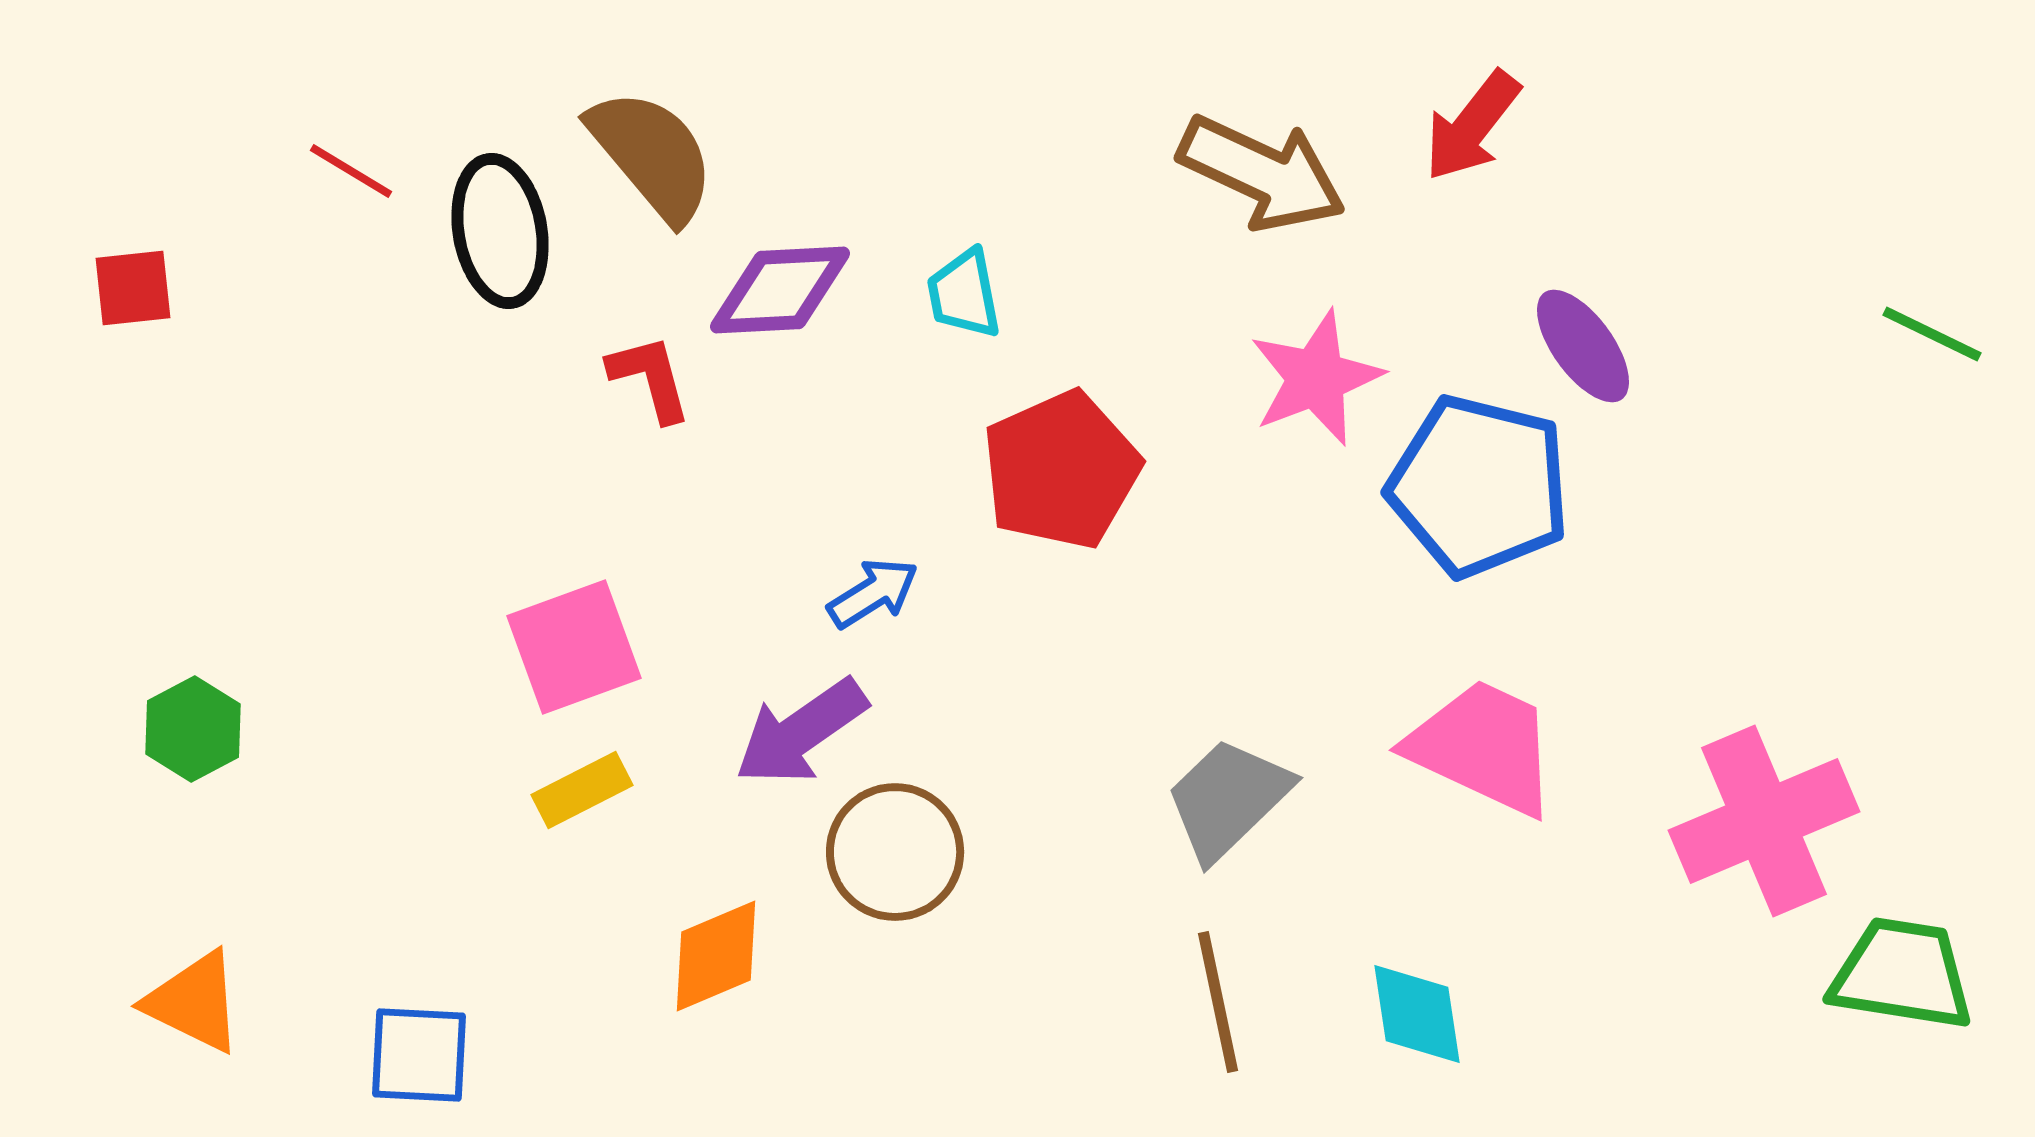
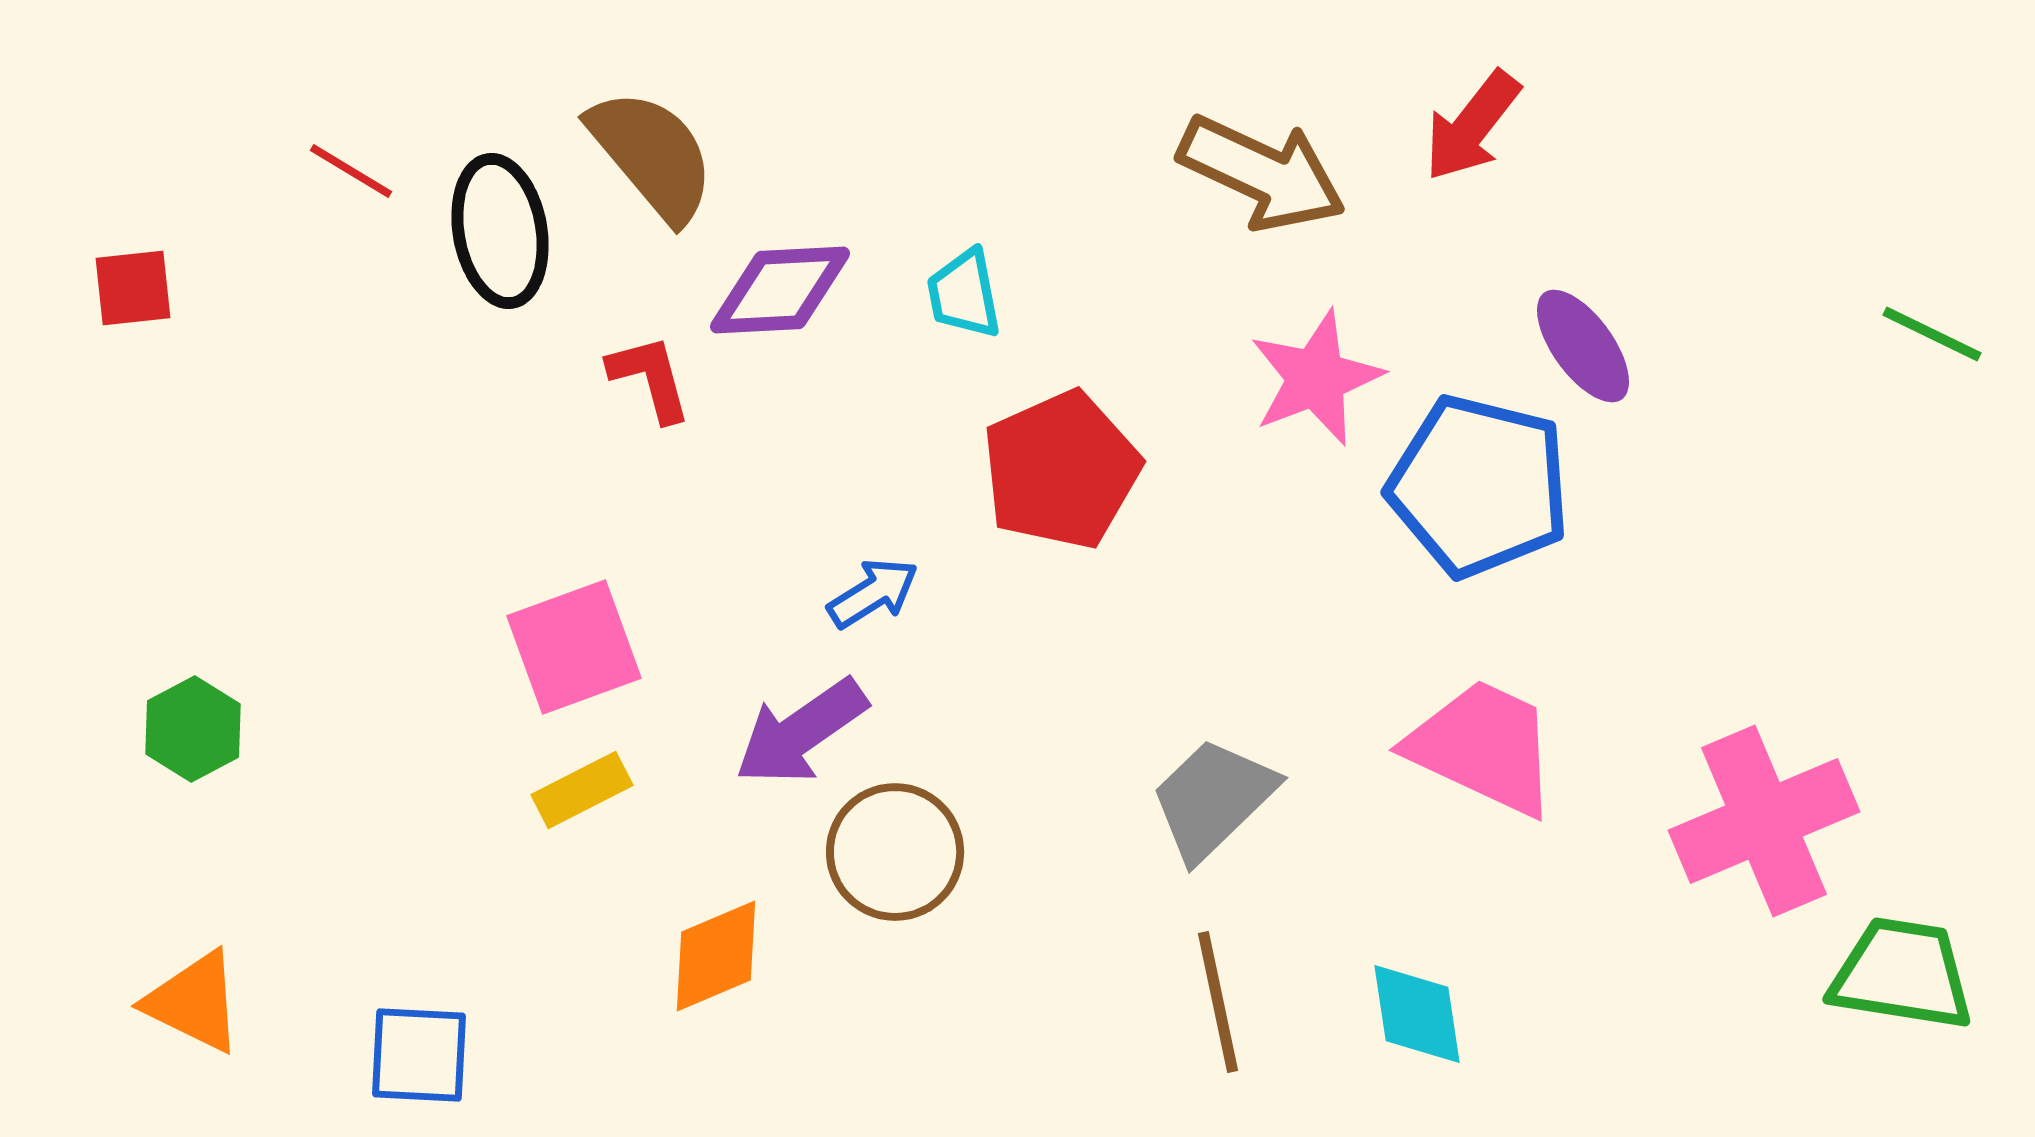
gray trapezoid: moved 15 px left
